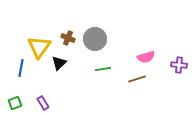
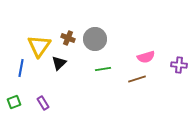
yellow triangle: moved 1 px up
green square: moved 1 px left, 1 px up
